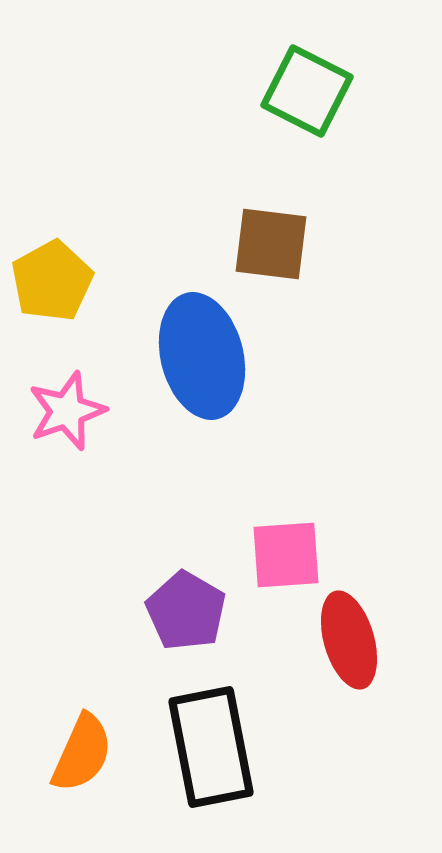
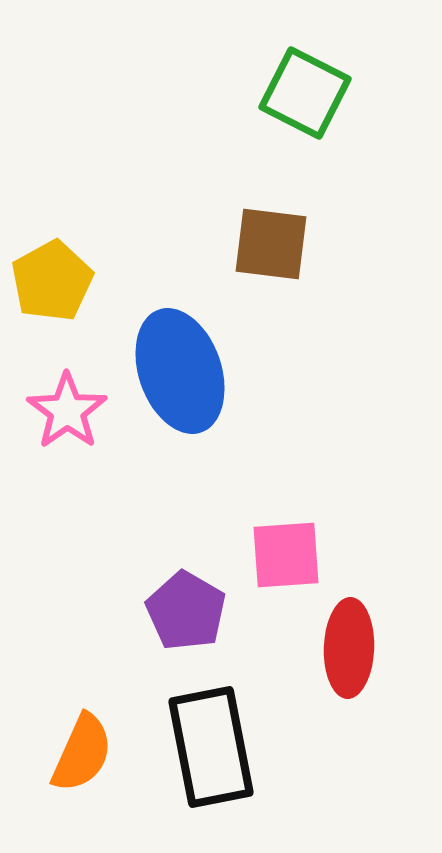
green square: moved 2 px left, 2 px down
blue ellipse: moved 22 px left, 15 px down; rotated 5 degrees counterclockwise
pink star: rotated 16 degrees counterclockwise
red ellipse: moved 8 px down; rotated 18 degrees clockwise
